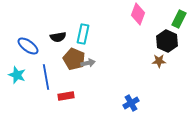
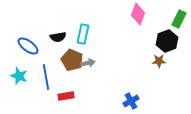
black hexagon: rotated 15 degrees clockwise
brown pentagon: moved 2 px left, 1 px down
cyan star: moved 2 px right, 1 px down
blue cross: moved 2 px up
